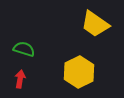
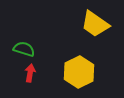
red arrow: moved 10 px right, 6 px up
